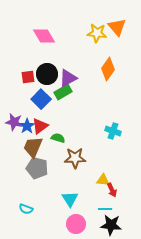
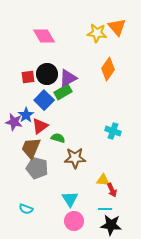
blue square: moved 3 px right, 1 px down
blue star: moved 1 px left, 11 px up
brown trapezoid: moved 2 px left, 1 px down
pink circle: moved 2 px left, 3 px up
